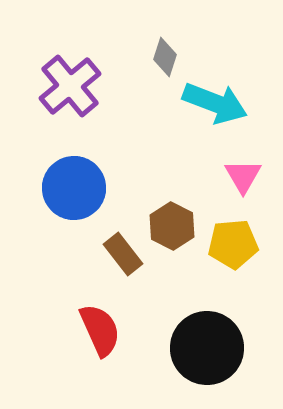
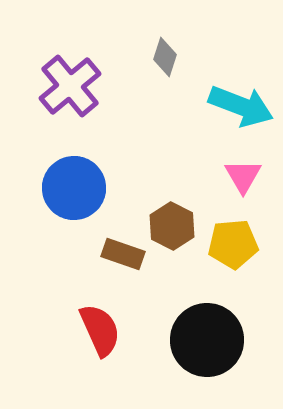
cyan arrow: moved 26 px right, 3 px down
brown rectangle: rotated 33 degrees counterclockwise
black circle: moved 8 px up
